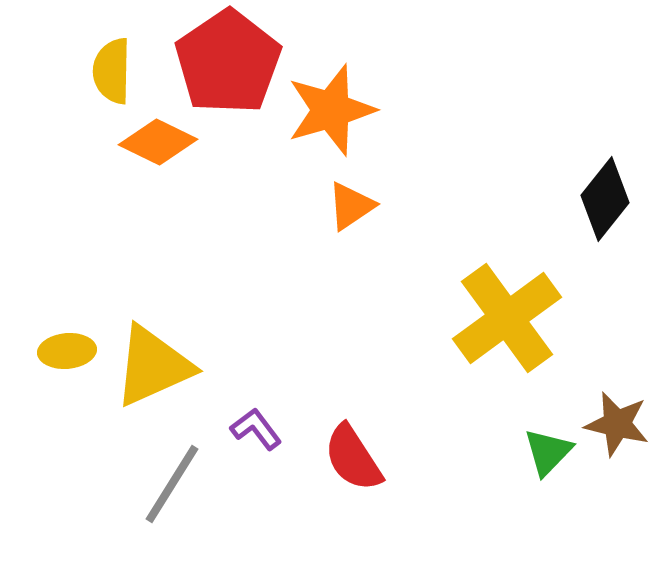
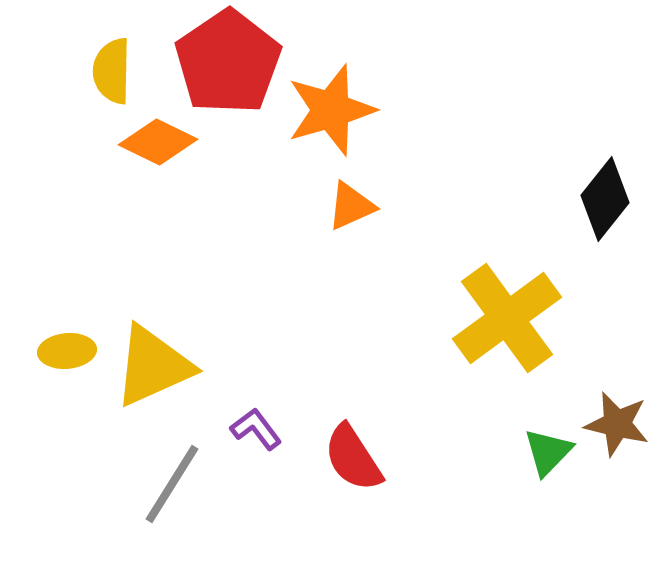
orange triangle: rotated 10 degrees clockwise
